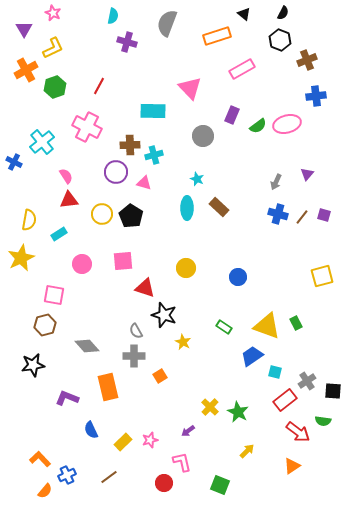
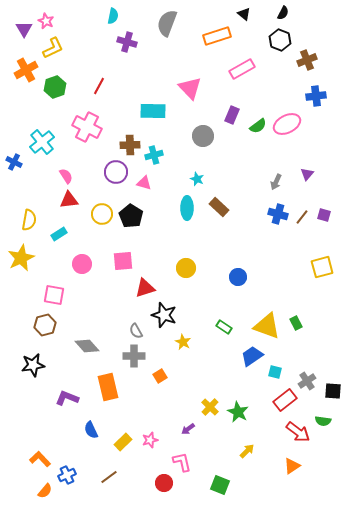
pink star at (53, 13): moved 7 px left, 8 px down
pink ellipse at (287, 124): rotated 12 degrees counterclockwise
yellow square at (322, 276): moved 9 px up
red triangle at (145, 288): rotated 35 degrees counterclockwise
purple arrow at (188, 431): moved 2 px up
